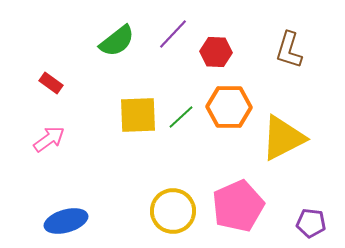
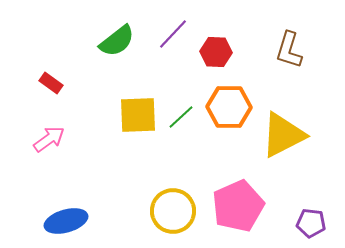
yellow triangle: moved 3 px up
